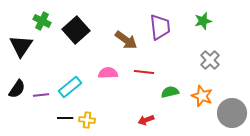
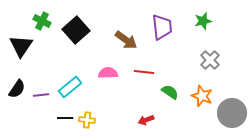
purple trapezoid: moved 2 px right
green semicircle: rotated 48 degrees clockwise
